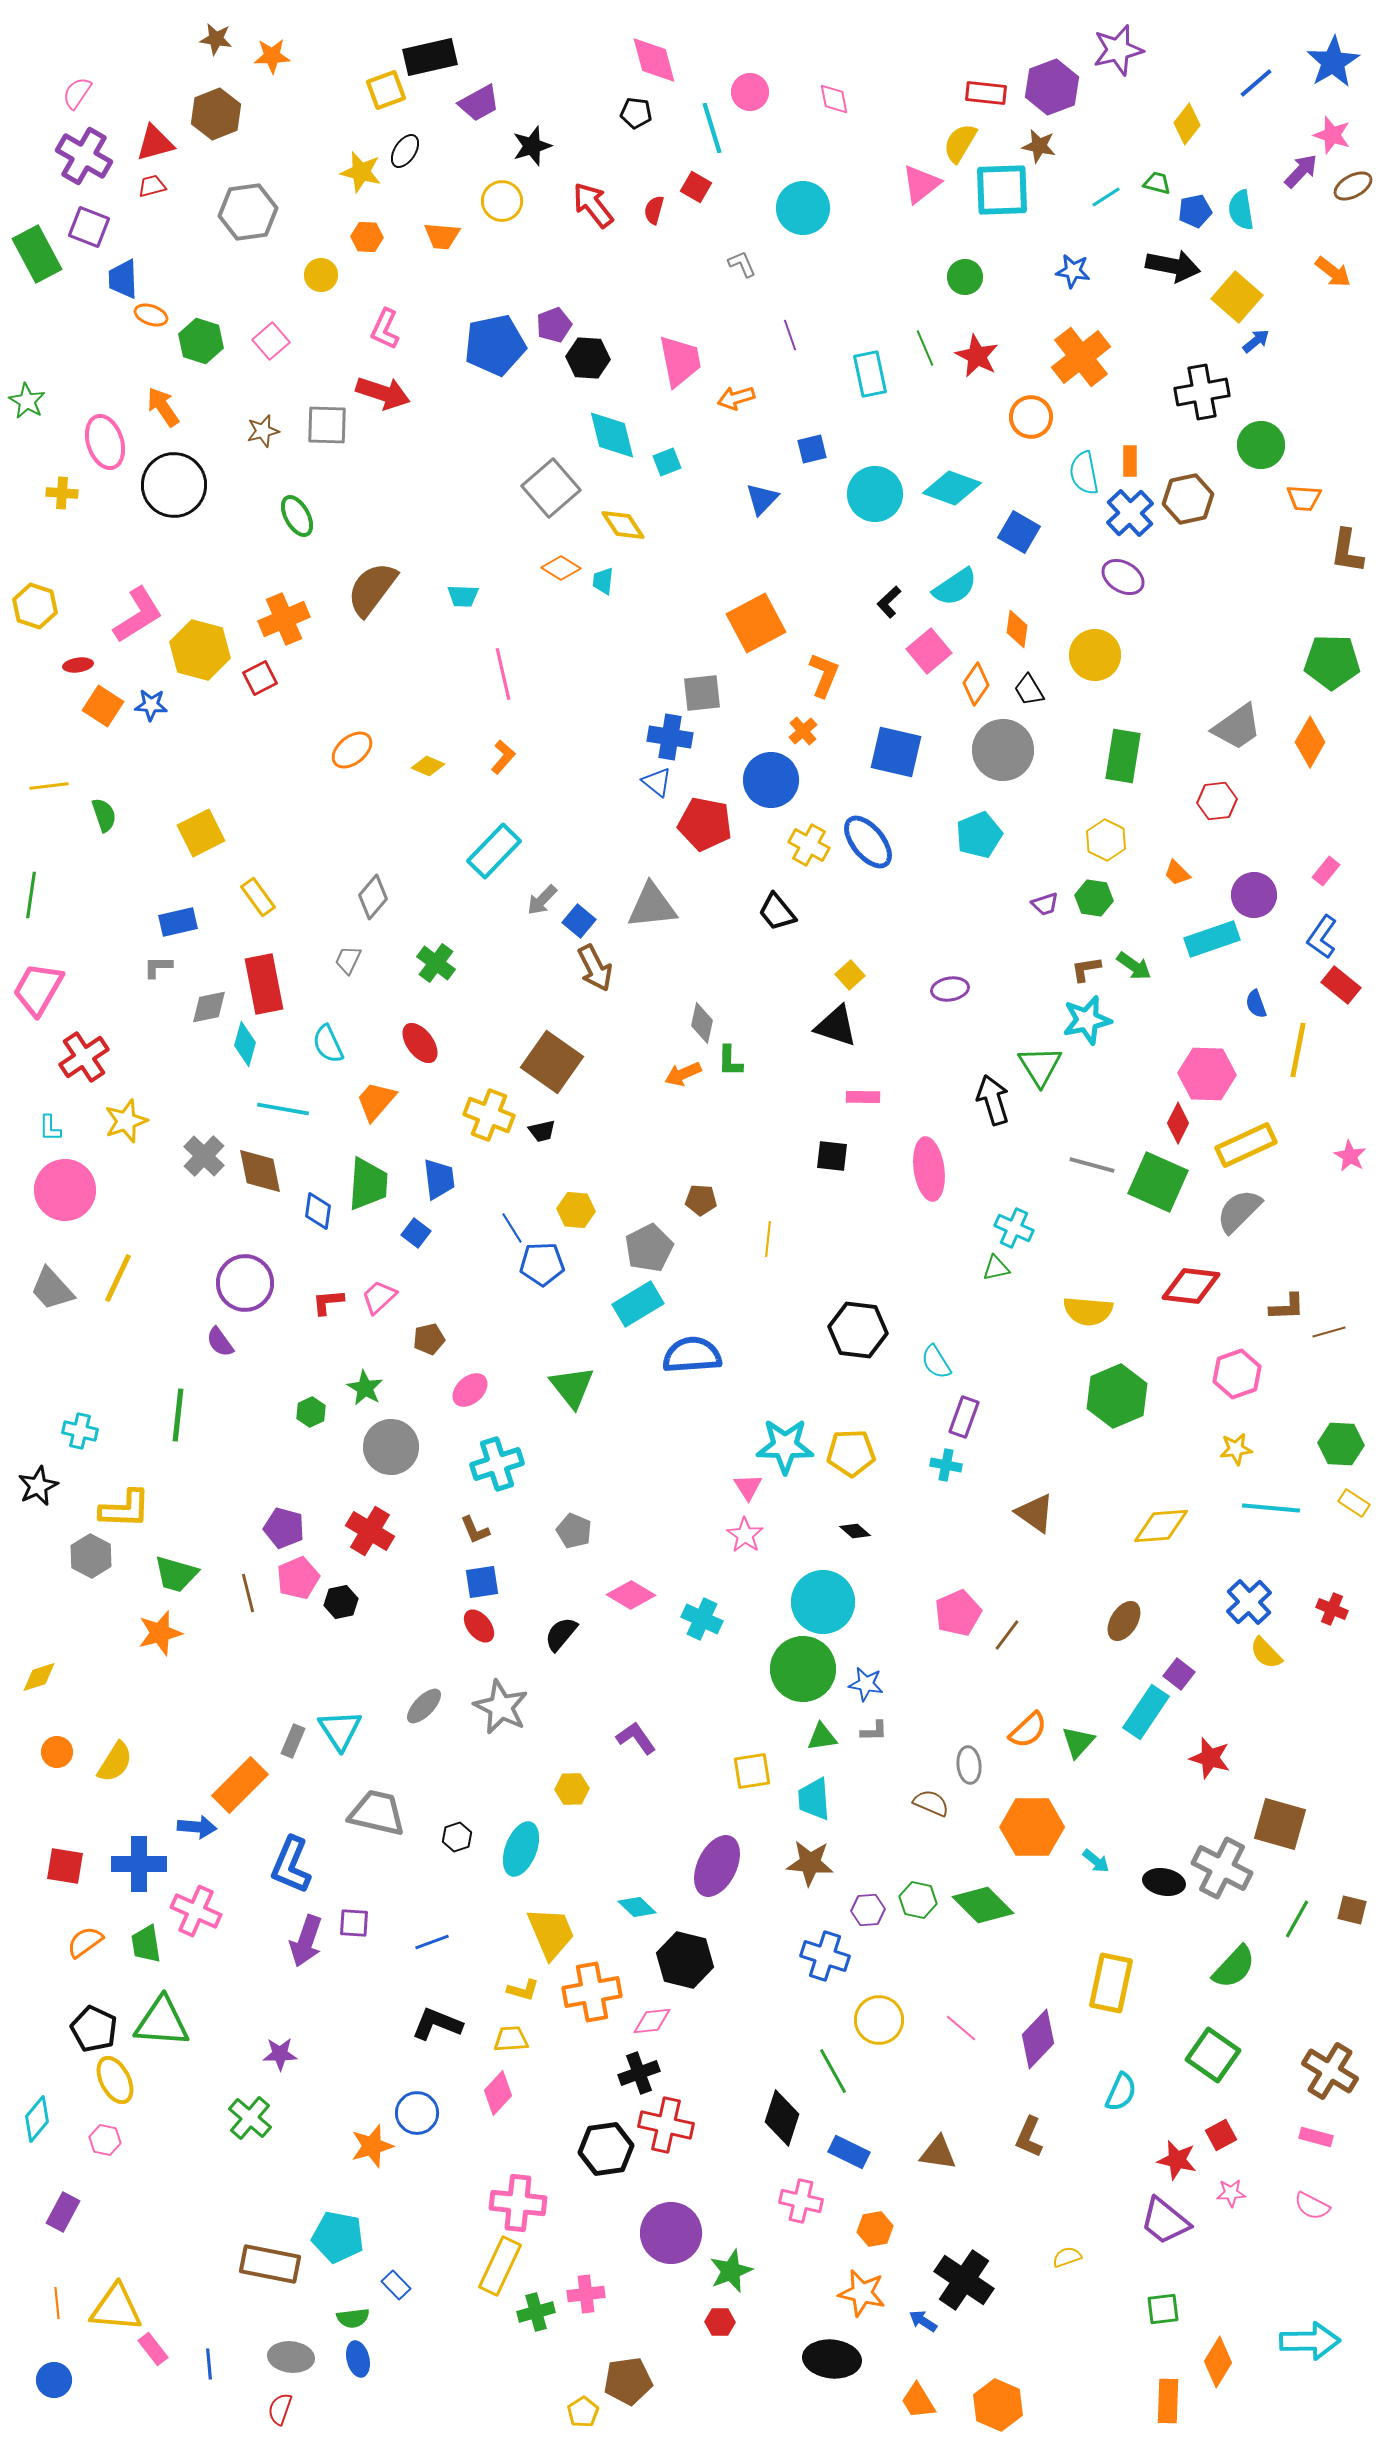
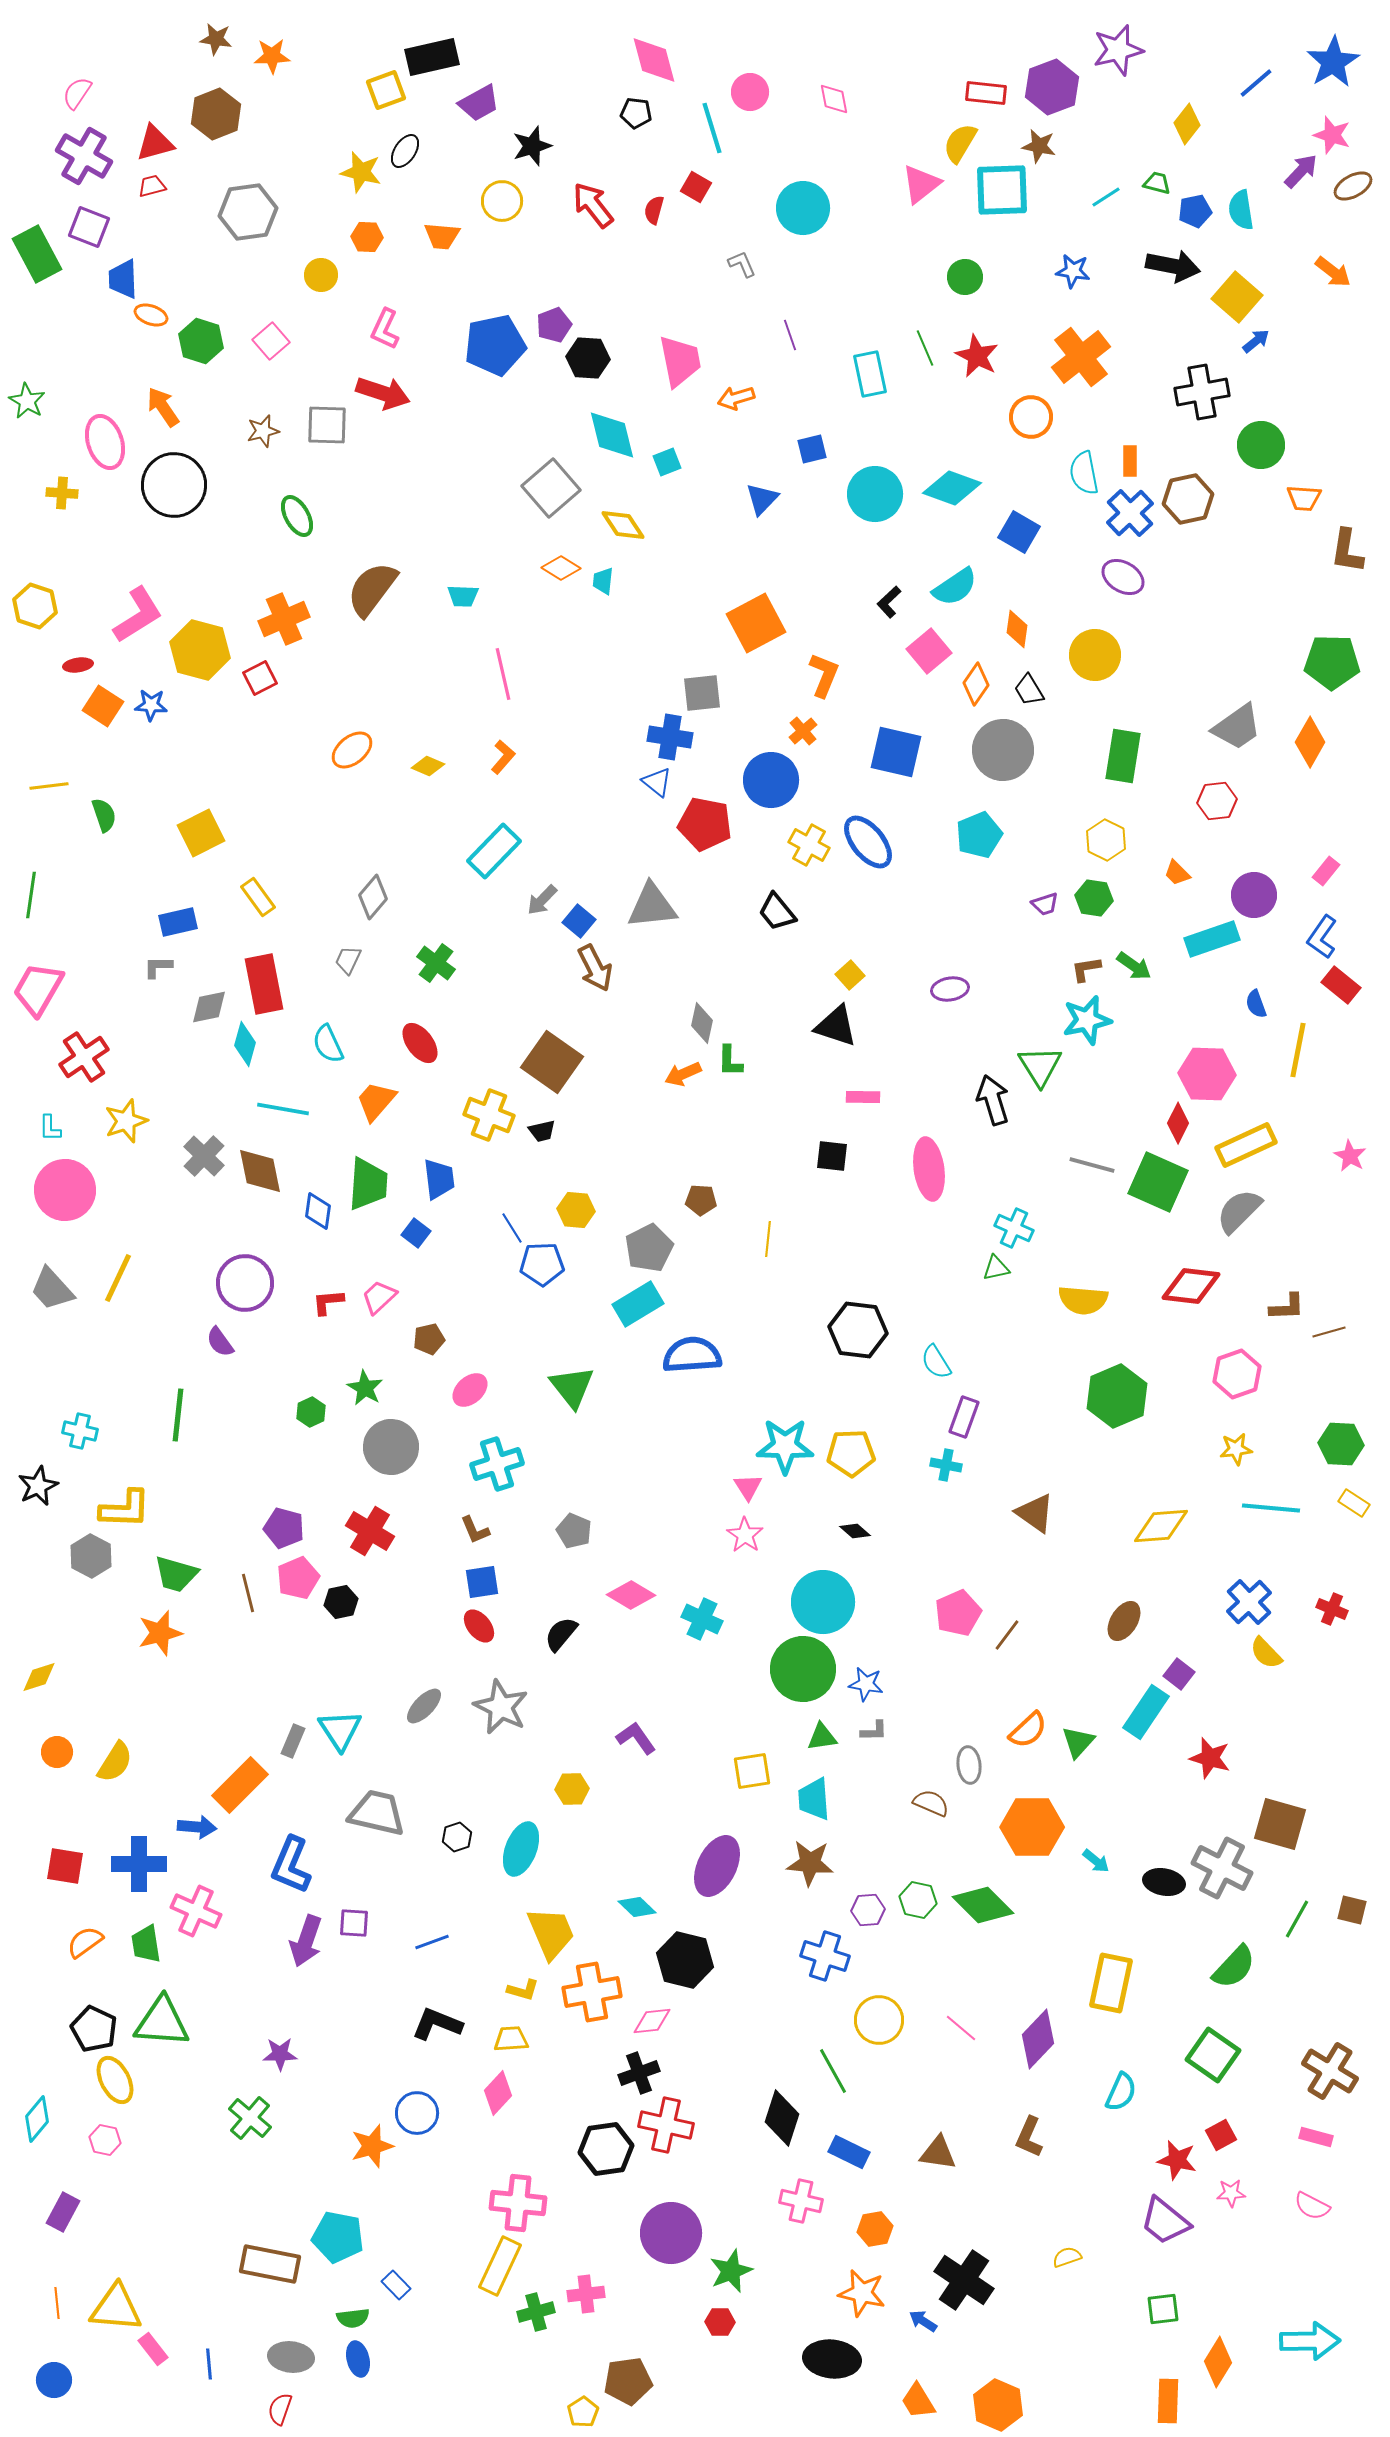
black rectangle at (430, 57): moved 2 px right
yellow semicircle at (1088, 1311): moved 5 px left, 11 px up
